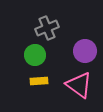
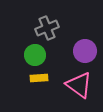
yellow rectangle: moved 3 px up
